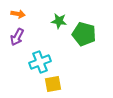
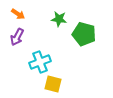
orange arrow: rotated 24 degrees clockwise
green star: moved 2 px up
yellow square: rotated 24 degrees clockwise
